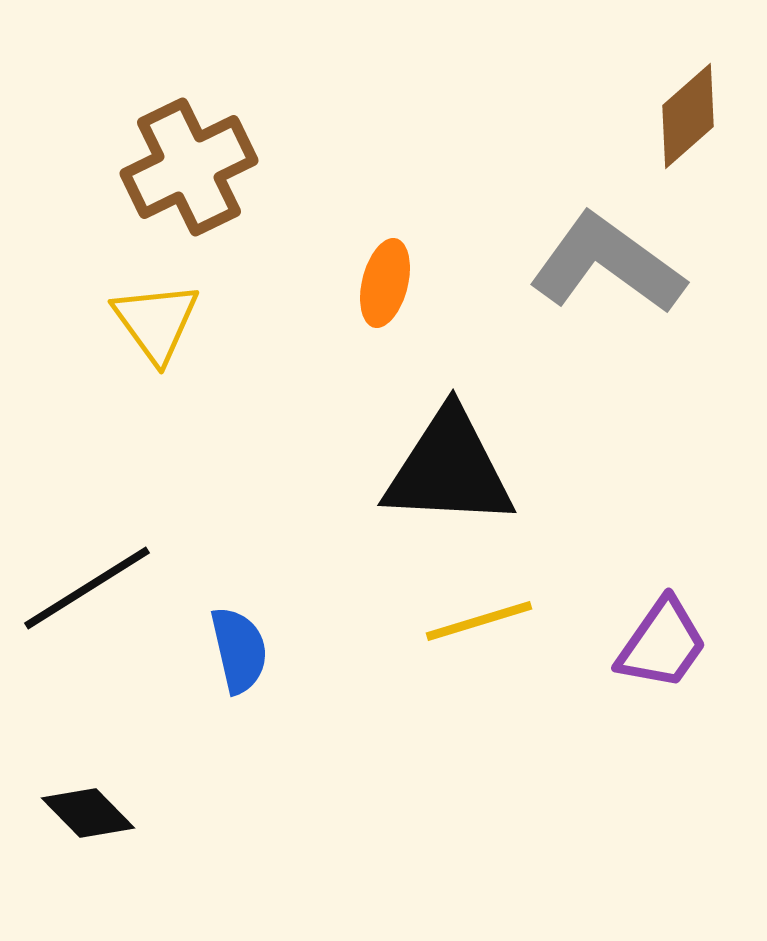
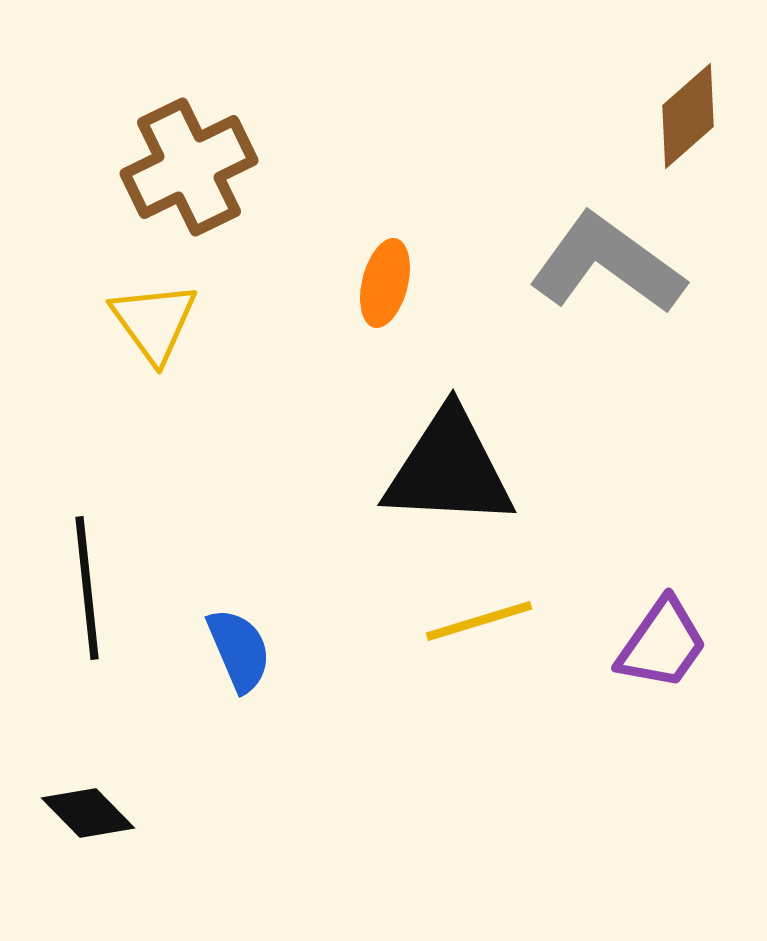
yellow triangle: moved 2 px left
black line: rotated 64 degrees counterclockwise
blue semicircle: rotated 10 degrees counterclockwise
